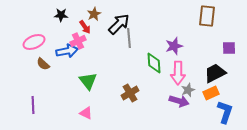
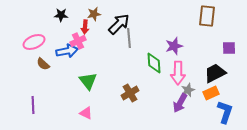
brown star: rotated 16 degrees clockwise
red arrow: rotated 40 degrees clockwise
purple arrow: moved 1 px right, 2 px down; rotated 102 degrees clockwise
